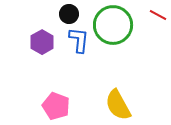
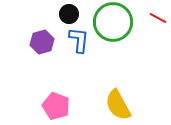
red line: moved 3 px down
green circle: moved 3 px up
purple hexagon: rotated 15 degrees clockwise
